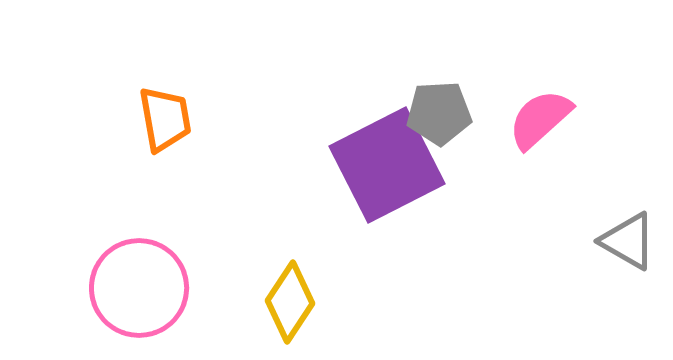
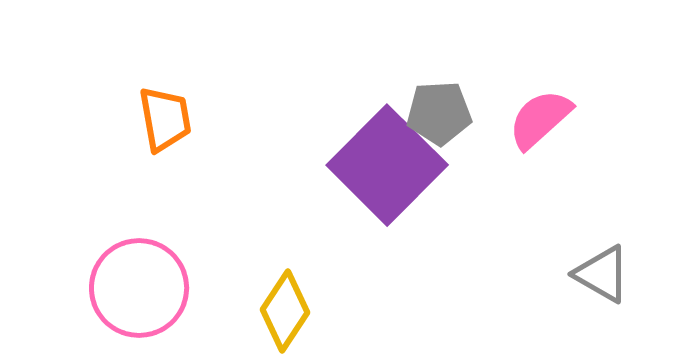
purple square: rotated 18 degrees counterclockwise
gray triangle: moved 26 px left, 33 px down
yellow diamond: moved 5 px left, 9 px down
